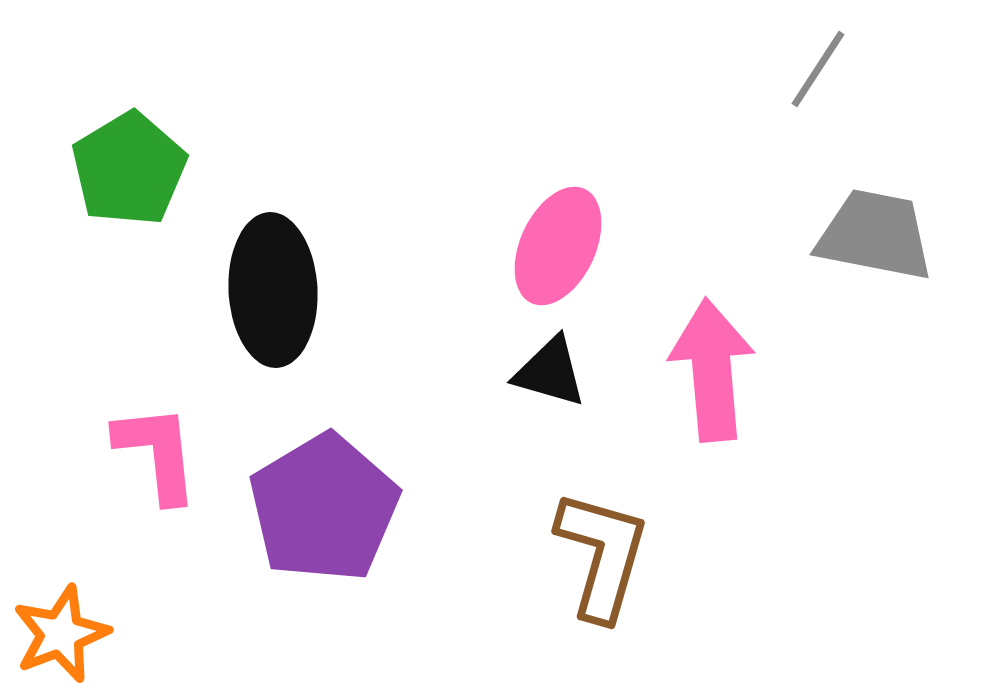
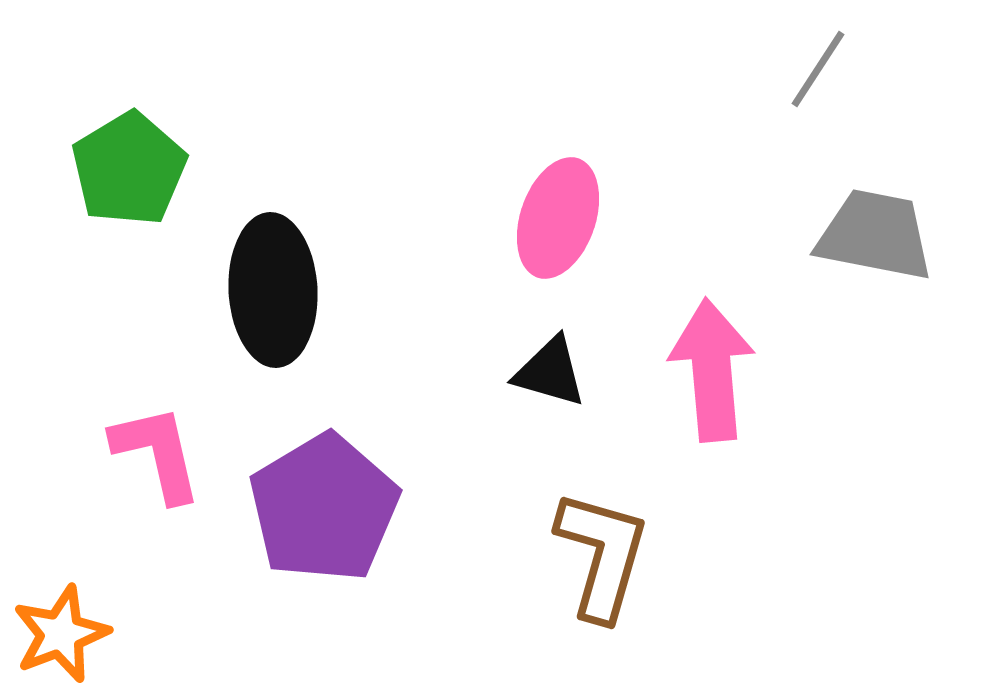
pink ellipse: moved 28 px up; rotated 6 degrees counterclockwise
pink L-shape: rotated 7 degrees counterclockwise
